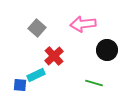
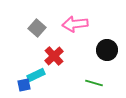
pink arrow: moved 8 px left
blue square: moved 4 px right; rotated 16 degrees counterclockwise
